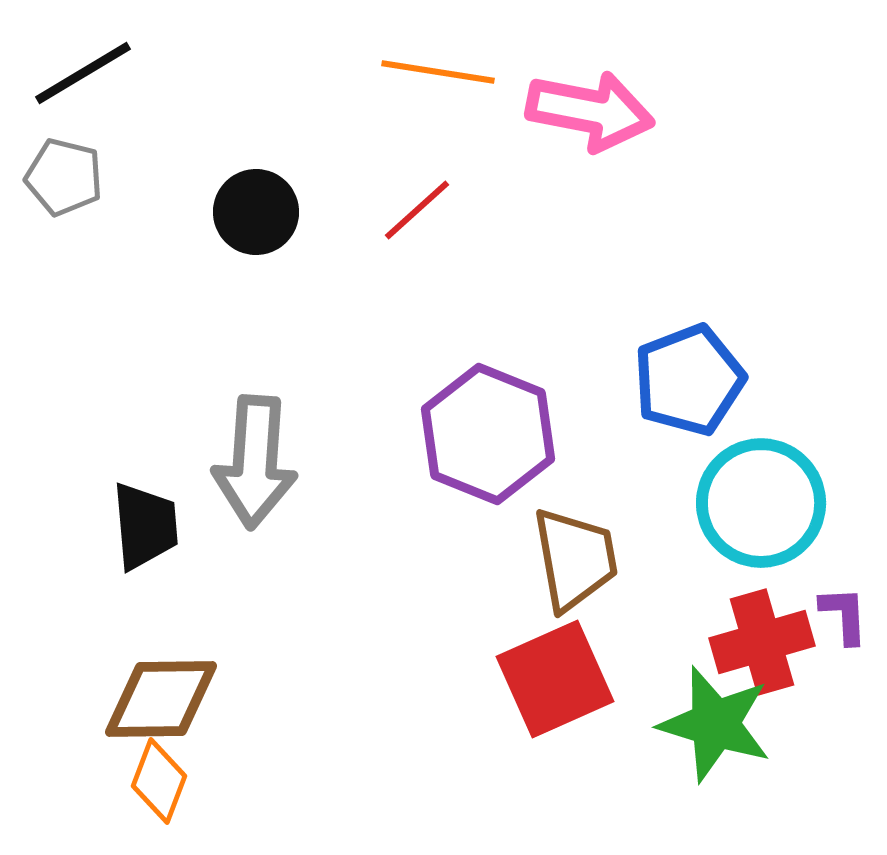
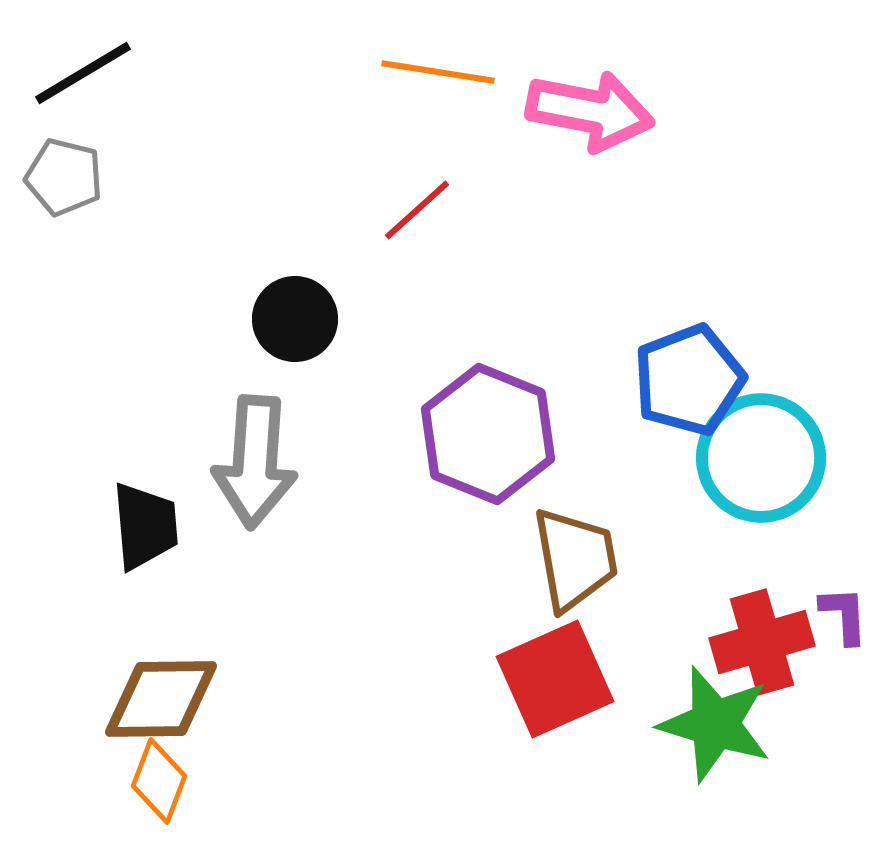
black circle: moved 39 px right, 107 px down
cyan circle: moved 45 px up
